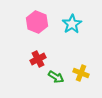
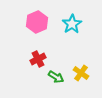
pink hexagon: rotated 15 degrees clockwise
yellow cross: rotated 14 degrees clockwise
